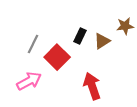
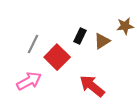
red arrow: rotated 32 degrees counterclockwise
